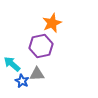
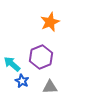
orange star: moved 2 px left, 1 px up
purple hexagon: moved 11 px down; rotated 10 degrees counterclockwise
gray triangle: moved 13 px right, 13 px down
